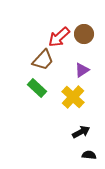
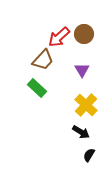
purple triangle: rotated 28 degrees counterclockwise
yellow cross: moved 13 px right, 8 px down
black arrow: rotated 60 degrees clockwise
black semicircle: rotated 64 degrees counterclockwise
